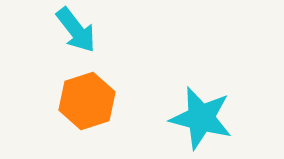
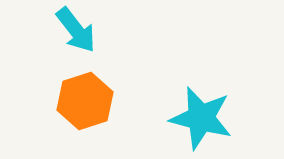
orange hexagon: moved 2 px left
